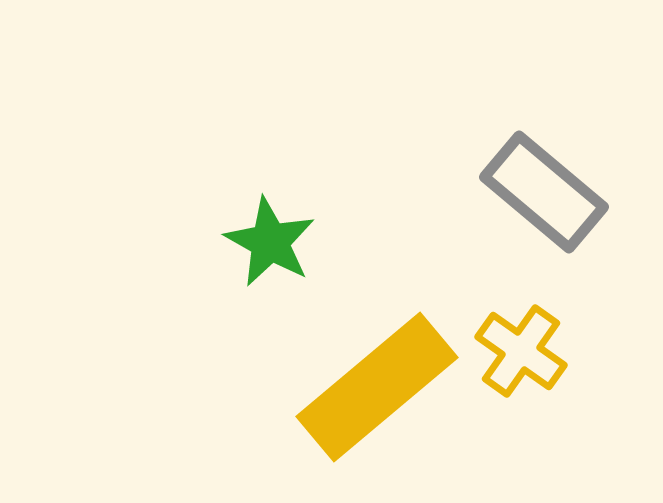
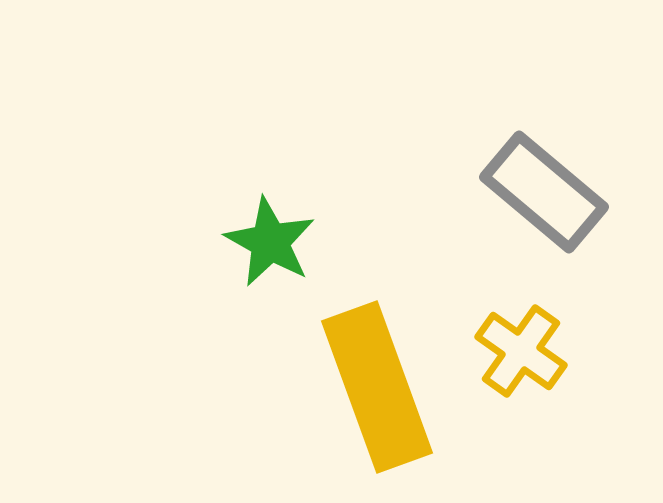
yellow rectangle: rotated 70 degrees counterclockwise
